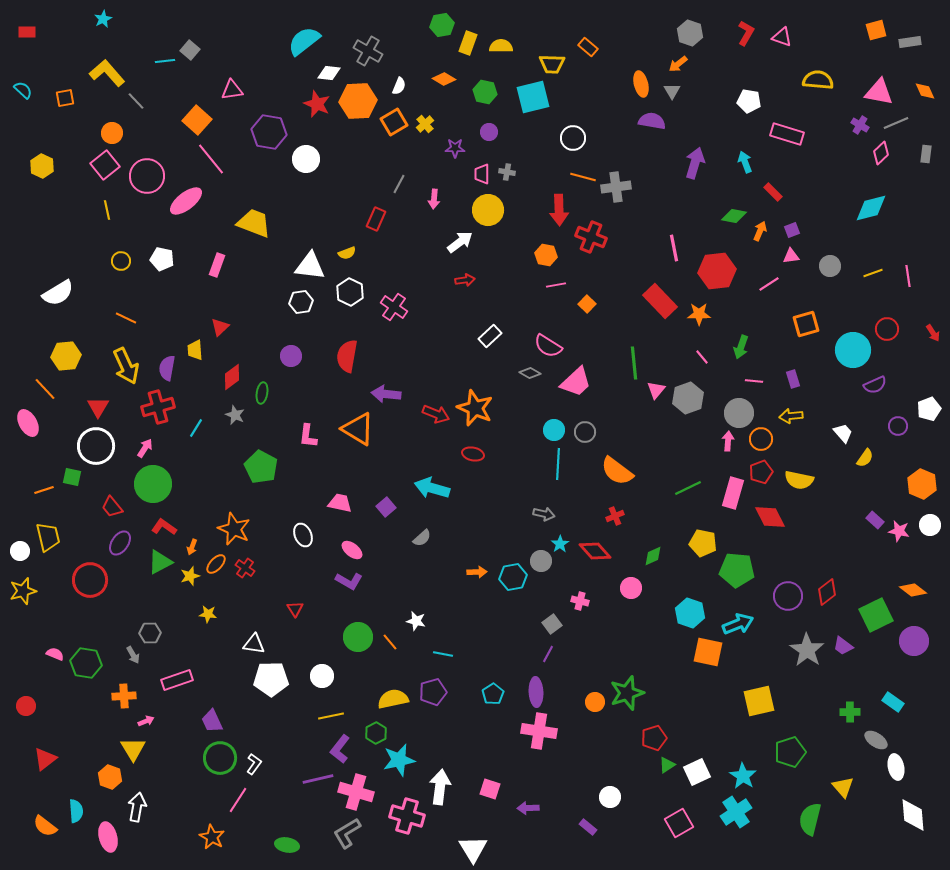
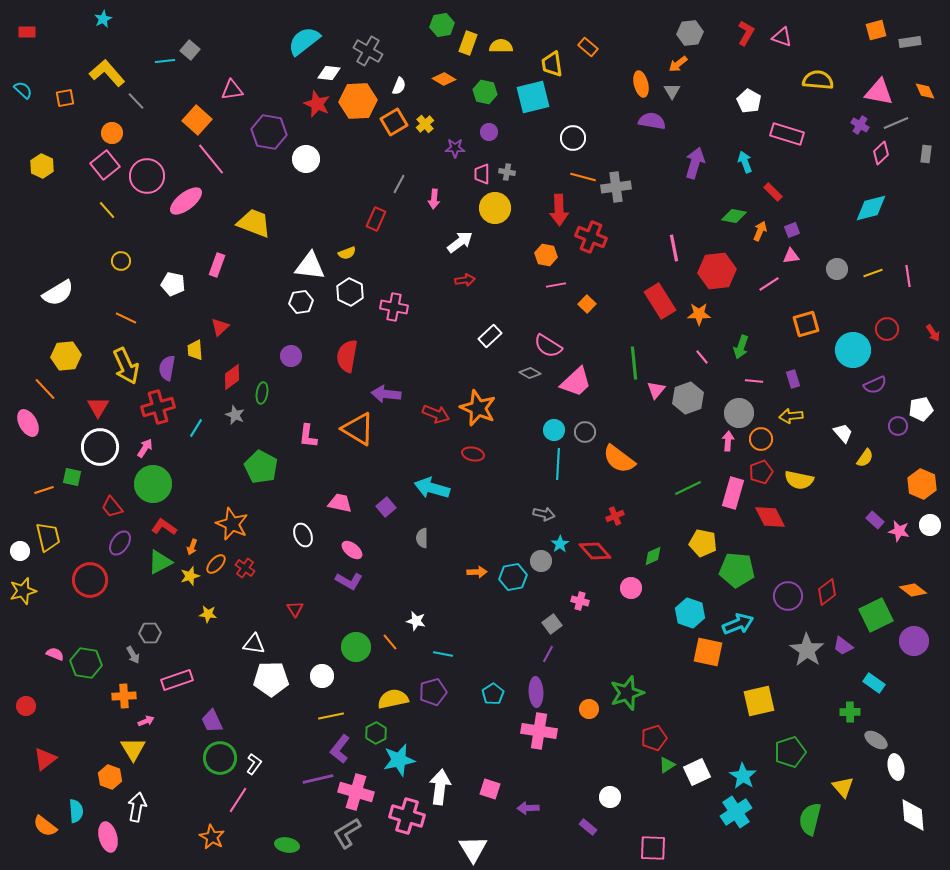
gray hexagon at (690, 33): rotated 25 degrees counterclockwise
yellow trapezoid at (552, 64): rotated 80 degrees clockwise
white pentagon at (749, 101): rotated 20 degrees clockwise
yellow line at (107, 210): rotated 30 degrees counterclockwise
yellow circle at (488, 210): moved 7 px right, 2 px up
white pentagon at (162, 259): moved 11 px right, 25 px down
gray circle at (830, 266): moved 7 px right, 3 px down
red rectangle at (660, 301): rotated 12 degrees clockwise
pink cross at (394, 307): rotated 24 degrees counterclockwise
orange star at (475, 408): moved 3 px right
white pentagon at (929, 409): moved 8 px left; rotated 10 degrees clockwise
white circle at (96, 446): moved 4 px right, 1 px down
orange semicircle at (617, 471): moved 2 px right, 12 px up
orange star at (234, 529): moved 2 px left, 5 px up
gray semicircle at (422, 538): rotated 132 degrees clockwise
green circle at (358, 637): moved 2 px left, 10 px down
orange circle at (595, 702): moved 6 px left, 7 px down
cyan rectangle at (893, 702): moved 19 px left, 19 px up
pink square at (679, 823): moved 26 px left, 25 px down; rotated 32 degrees clockwise
